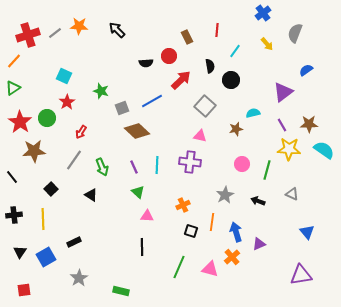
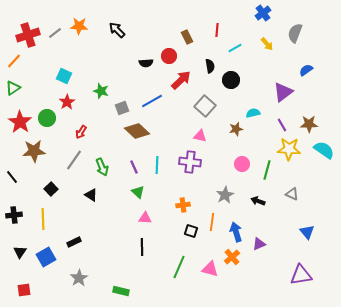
cyan line at (235, 51): moved 3 px up; rotated 24 degrees clockwise
orange cross at (183, 205): rotated 16 degrees clockwise
pink triangle at (147, 216): moved 2 px left, 2 px down
